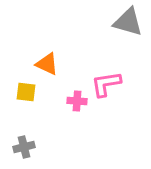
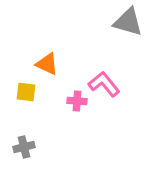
pink L-shape: moved 2 px left; rotated 60 degrees clockwise
